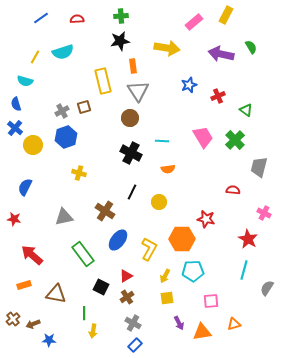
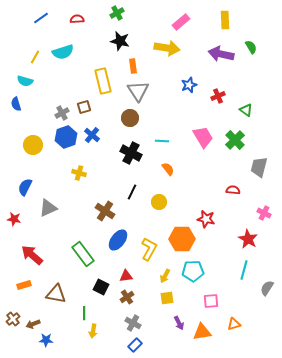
yellow rectangle at (226, 15): moved 1 px left, 5 px down; rotated 30 degrees counterclockwise
green cross at (121, 16): moved 4 px left, 3 px up; rotated 24 degrees counterclockwise
pink rectangle at (194, 22): moved 13 px left
black star at (120, 41): rotated 24 degrees clockwise
gray cross at (62, 111): moved 2 px down
blue cross at (15, 128): moved 77 px right, 7 px down
orange semicircle at (168, 169): rotated 120 degrees counterclockwise
gray triangle at (64, 217): moved 16 px left, 9 px up; rotated 12 degrees counterclockwise
red triangle at (126, 276): rotated 24 degrees clockwise
blue star at (49, 340): moved 3 px left
